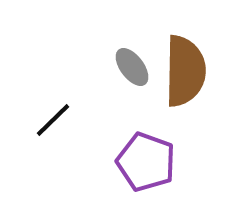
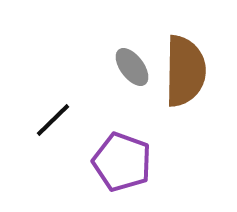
purple pentagon: moved 24 px left
